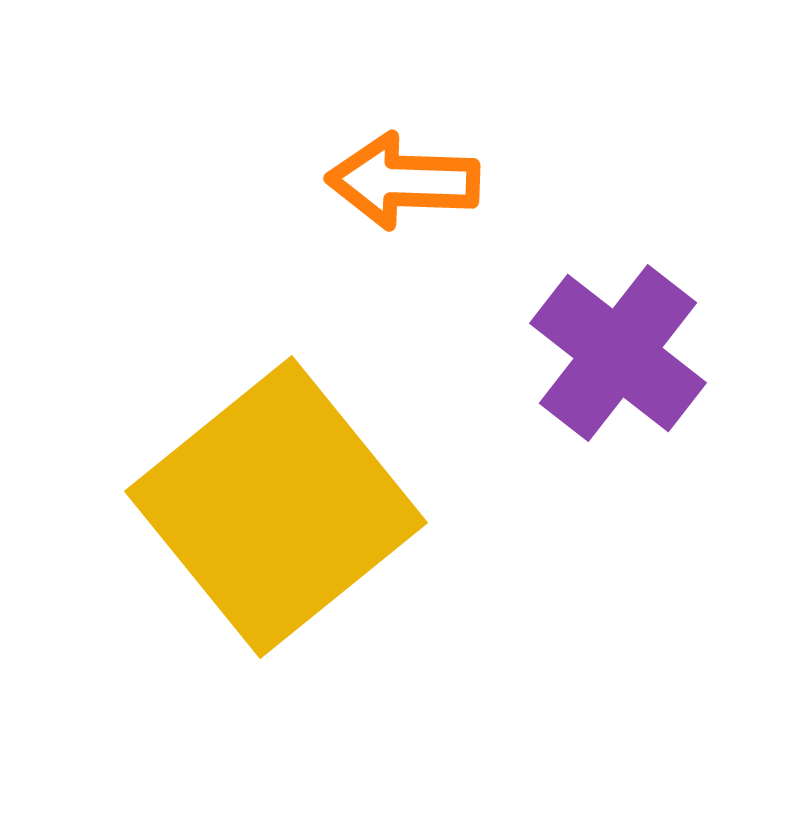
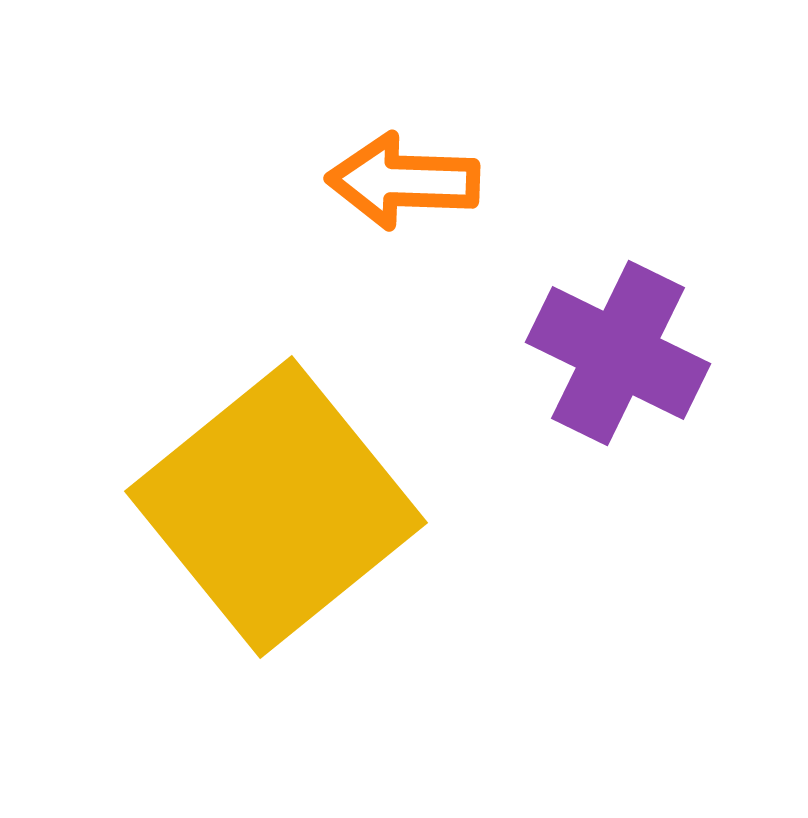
purple cross: rotated 12 degrees counterclockwise
